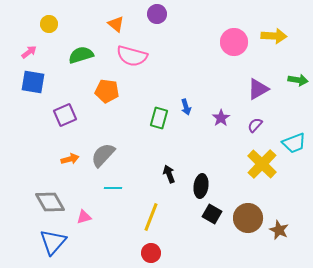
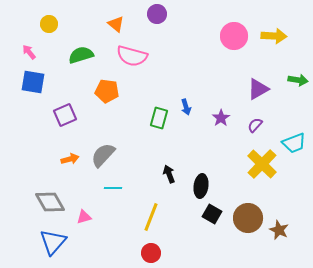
pink circle: moved 6 px up
pink arrow: rotated 91 degrees counterclockwise
